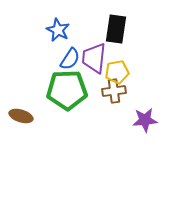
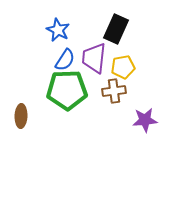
black rectangle: rotated 16 degrees clockwise
blue semicircle: moved 5 px left, 1 px down
yellow pentagon: moved 6 px right, 5 px up
brown ellipse: rotated 75 degrees clockwise
